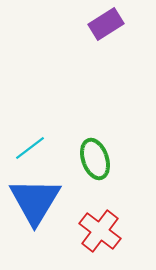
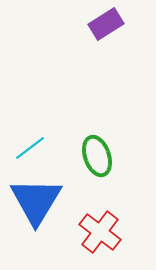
green ellipse: moved 2 px right, 3 px up
blue triangle: moved 1 px right
red cross: moved 1 px down
